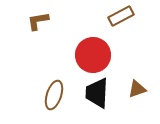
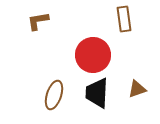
brown rectangle: moved 3 px right, 3 px down; rotated 70 degrees counterclockwise
